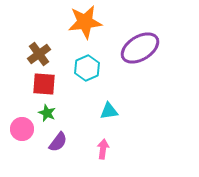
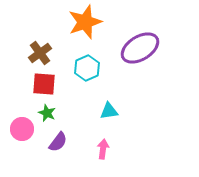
orange star: rotated 12 degrees counterclockwise
brown cross: moved 1 px right, 1 px up
